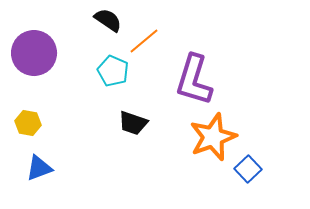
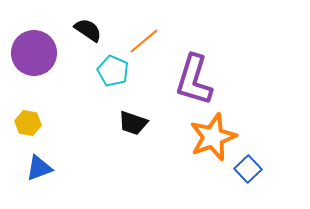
black semicircle: moved 20 px left, 10 px down
